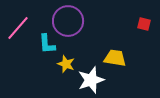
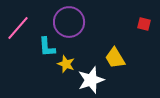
purple circle: moved 1 px right, 1 px down
cyan L-shape: moved 3 px down
yellow trapezoid: rotated 130 degrees counterclockwise
